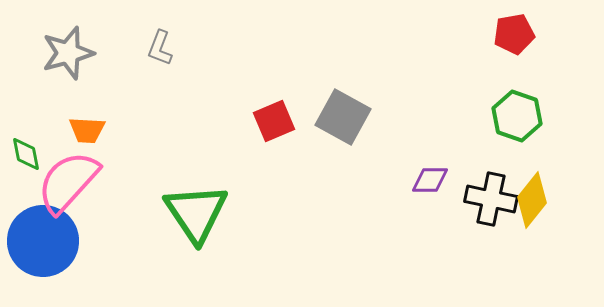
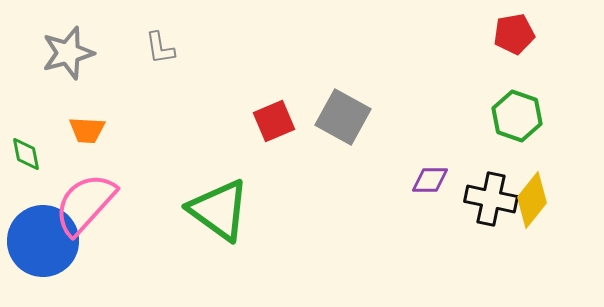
gray L-shape: rotated 30 degrees counterclockwise
pink semicircle: moved 17 px right, 22 px down
green triangle: moved 23 px right, 3 px up; rotated 20 degrees counterclockwise
